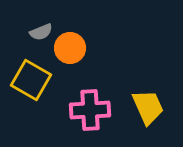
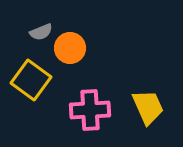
yellow square: rotated 6 degrees clockwise
